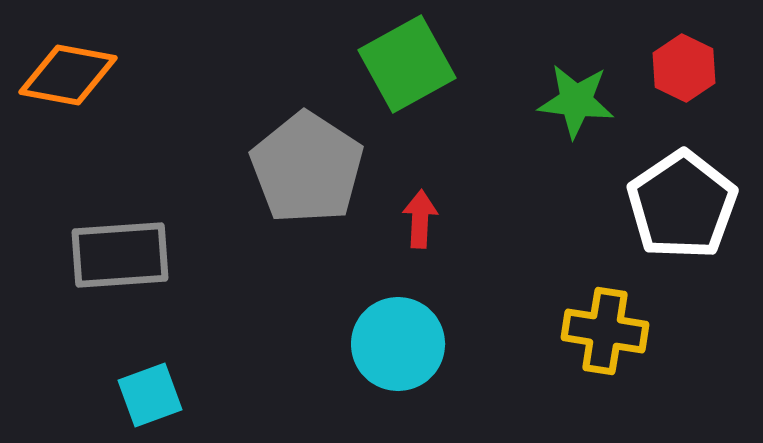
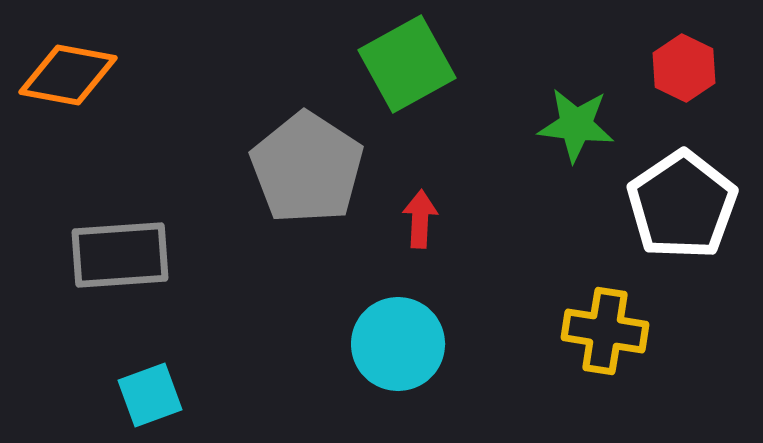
green star: moved 24 px down
